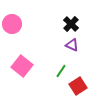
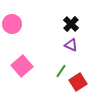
purple triangle: moved 1 px left
pink square: rotated 10 degrees clockwise
red square: moved 4 px up
